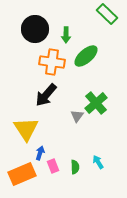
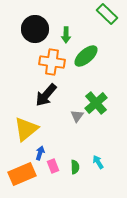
yellow triangle: rotated 24 degrees clockwise
